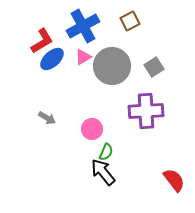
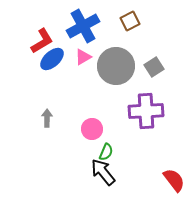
gray circle: moved 4 px right
gray arrow: rotated 120 degrees counterclockwise
